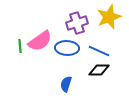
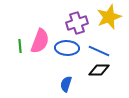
pink semicircle: rotated 35 degrees counterclockwise
